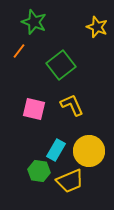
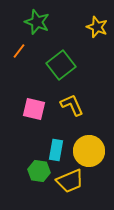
green star: moved 3 px right
cyan rectangle: rotated 20 degrees counterclockwise
